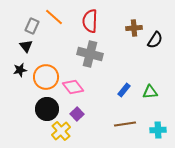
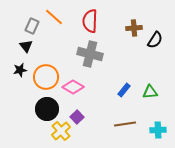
pink diamond: rotated 20 degrees counterclockwise
purple square: moved 3 px down
